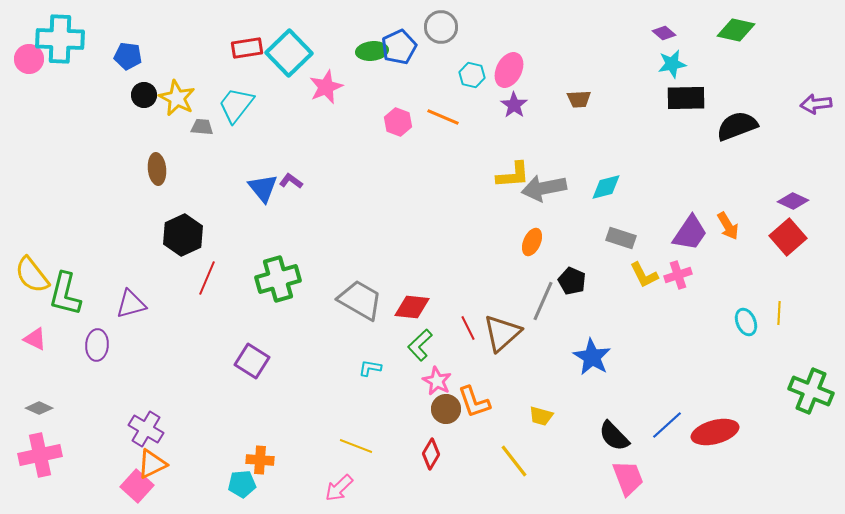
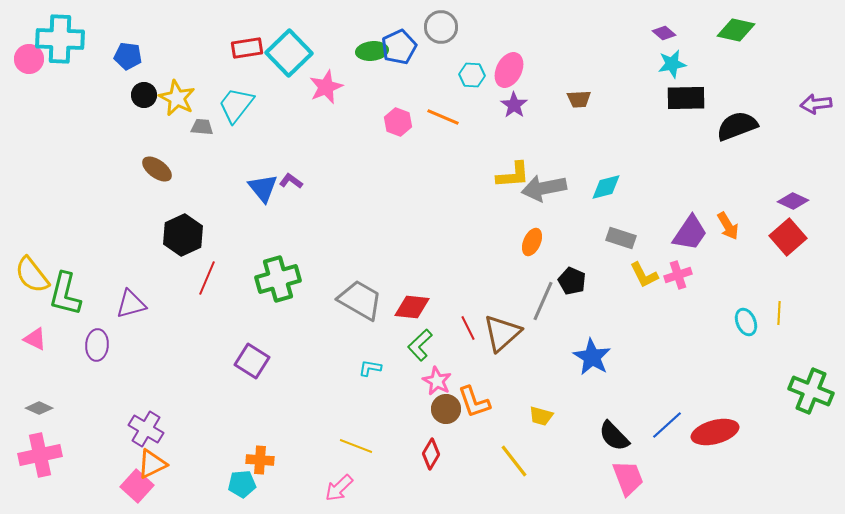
cyan hexagon at (472, 75): rotated 10 degrees counterclockwise
brown ellipse at (157, 169): rotated 48 degrees counterclockwise
